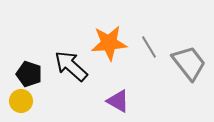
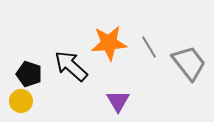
purple triangle: rotated 30 degrees clockwise
